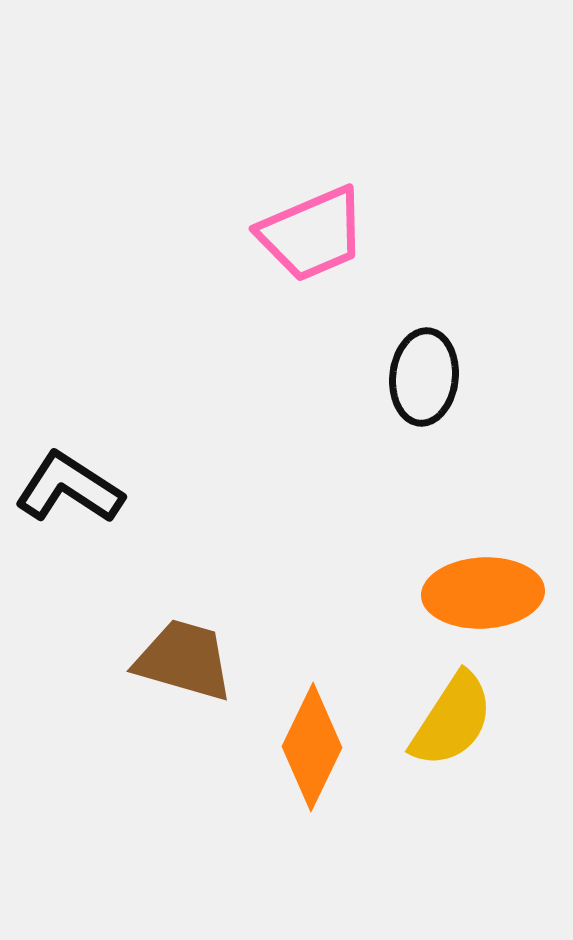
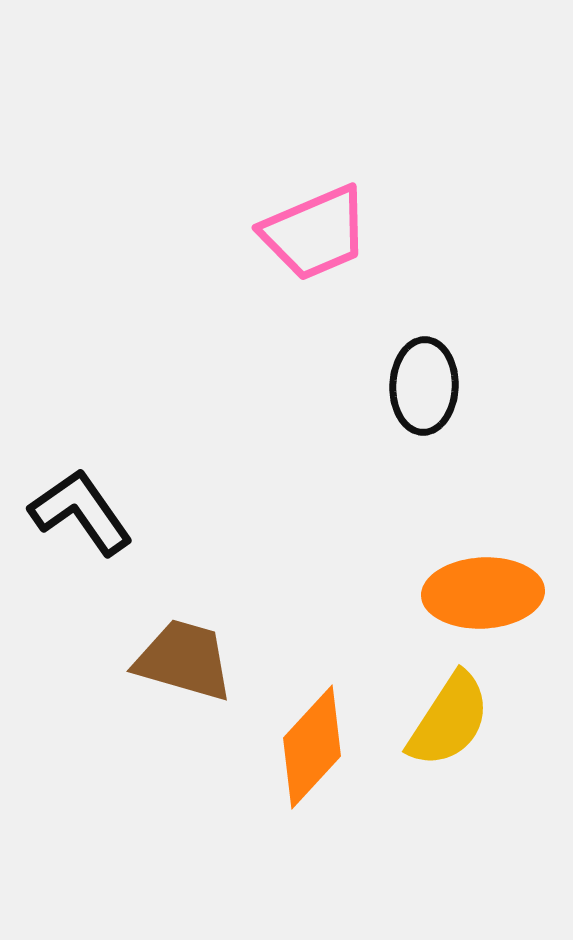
pink trapezoid: moved 3 px right, 1 px up
black ellipse: moved 9 px down; rotated 4 degrees counterclockwise
black L-shape: moved 12 px right, 24 px down; rotated 22 degrees clockwise
yellow semicircle: moved 3 px left
orange diamond: rotated 17 degrees clockwise
